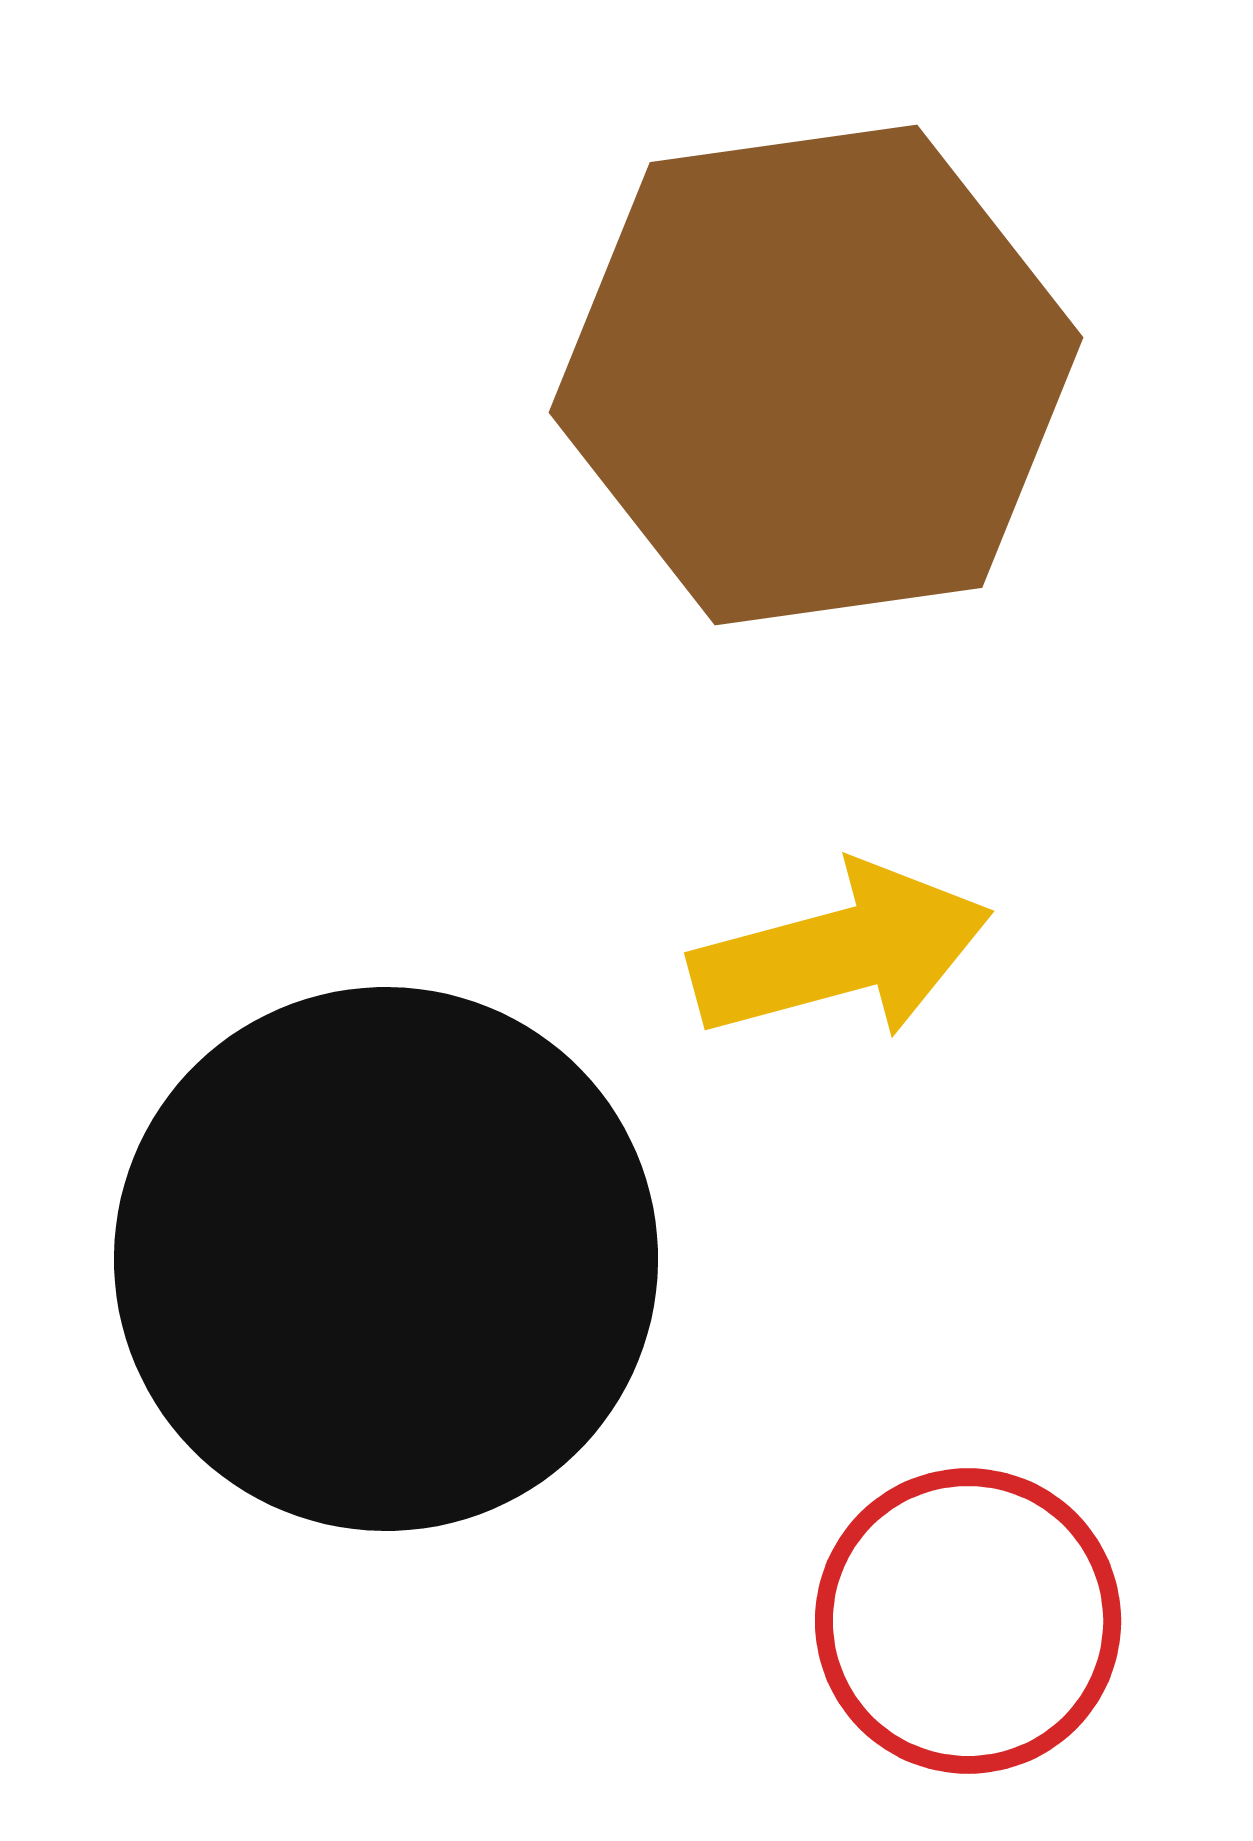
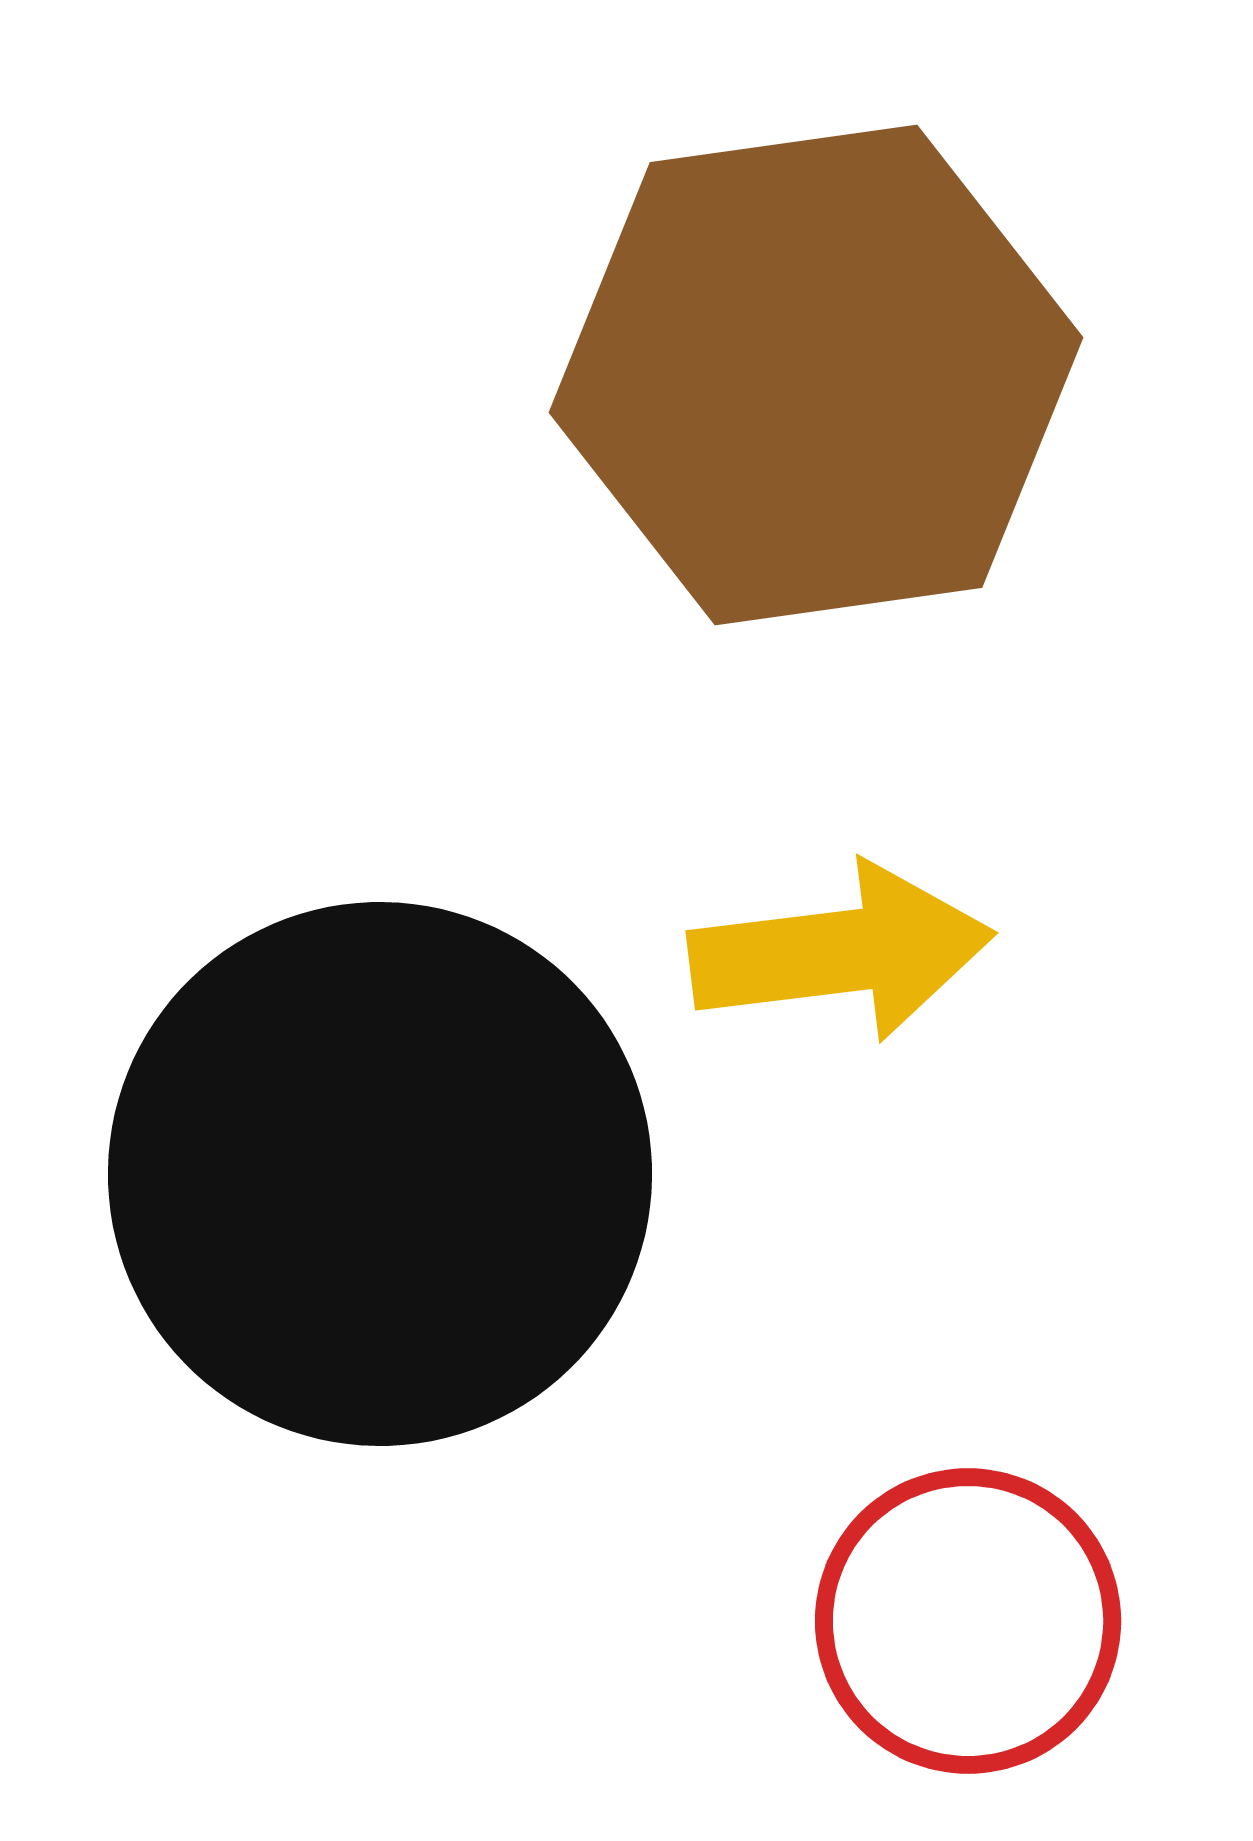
yellow arrow: rotated 8 degrees clockwise
black circle: moved 6 px left, 85 px up
